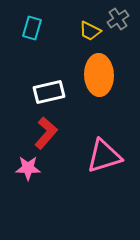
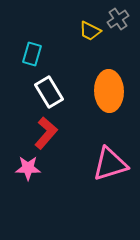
cyan rectangle: moved 26 px down
orange ellipse: moved 10 px right, 16 px down
white rectangle: rotated 72 degrees clockwise
pink triangle: moved 6 px right, 8 px down
